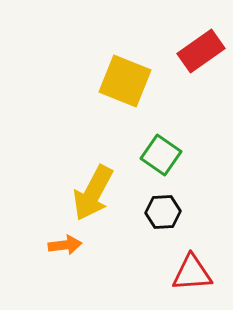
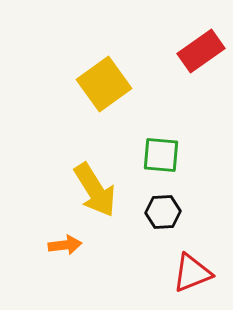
yellow square: moved 21 px left, 3 px down; rotated 32 degrees clockwise
green square: rotated 30 degrees counterclockwise
yellow arrow: moved 2 px right, 3 px up; rotated 60 degrees counterclockwise
red triangle: rotated 18 degrees counterclockwise
